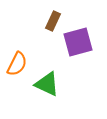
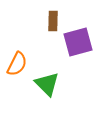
brown rectangle: rotated 24 degrees counterclockwise
green triangle: rotated 20 degrees clockwise
